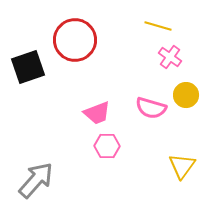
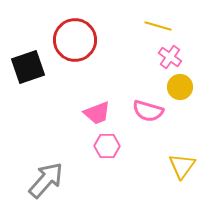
yellow circle: moved 6 px left, 8 px up
pink semicircle: moved 3 px left, 3 px down
gray arrow: moved 10 px right
